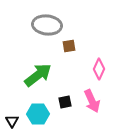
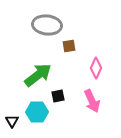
pink diamond: moved 3 px left, 1 px up
black square: moved 7 px left, 6 px up
cyan hexagon: moved 1 px left, 2 px up
